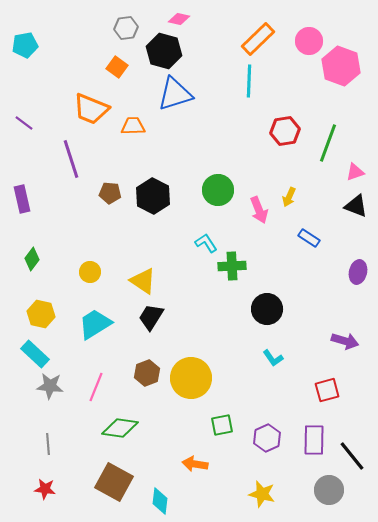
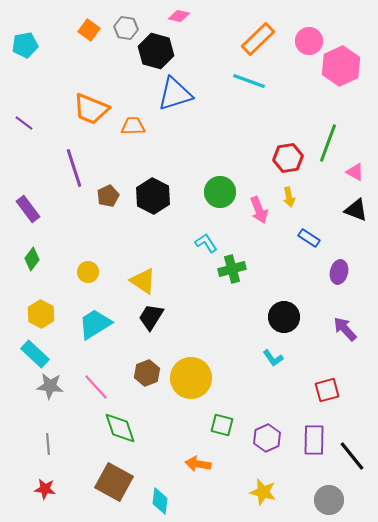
pink diamond at (179, 19): moved 3 px up
gray hexagon at (126, 28): rotated 15 degrees clockwise
black hexagon at (164, 51): moved 8 px left
pink hexagon at (341, 66): rotated 15 degrees clockwise
orange square at (117, 67): moved 28 px left, 37 px up
cyan line at (249, 81): rotated 72 degrees counterclockwise
red hexagon at (285, 131): moved 3 px right, 27 px down
purple line at (71, 159): moved 3 px right, 9 px down
pink triangle at (355, 172): rotated 48 degrees clockwise
green circle at (218, 190): moved 2 px right, 2 px down
brown pentagon at (110, 193): moved 2 px left, 3 px down; rotated 30 degrees counterclockwise
yellow arrow at (289, 197): rotated 36 degrees counterclockwise
purple rectangle at (22, 199): moved 6 px right, 10 px down; rotated 24 degrees counterclockwise
black triangle at (356, 206): moved 4 px down
green cross at (232, 266): moved 3 px down; rotated 12 degrees counterclockwise
yellow circle at (90, 272): moved 2 px left
purple ellipse at (358, 272): moved 19 px left
black circle at (267, 309): moved 17 px right, 8 px down
yellow hexagon at (41, 314): rotated 16 degrees clockwise
purple arrow at (345, 341): moved 12 px up; rotated 148 degrees counterclockwise
pink line at (96, 387): rotated 64 degrees counterclockwise
green square at (222, 425): rotated 25 degrees clockwise
green diamond at (120, 428): rotated 63 degrees clockwise
orange arrow at (195, 464): moved 3 px right
gray circle at (329, 490): moved 10 px down
yellow star at (262, 494): moved 1 px right, 2 px up
